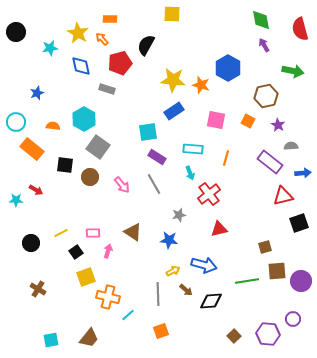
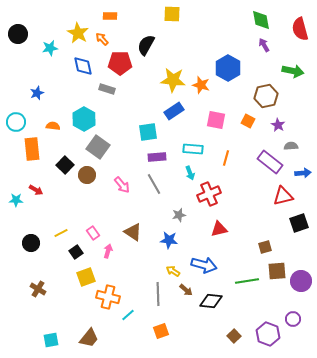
orange rectangle at (110, 19): moved 3 px up
black circle at (16, 32): moved 2 px right, 2 px down
red pentagon at (120, 63): rotated 15 degrees clockwise
blue diamond at (81, 66): moved 2 px right
orange rectangle at (32, 149): rotated 45 degrees clockwise
purple rectangle at (157, 157): rotated 36 degrees counterclockwise
black square at (65, 165): rotated 36 degrees clockwise
brown circle at (90, 177): moved 3 px left, 2 px up
red cross at (209, 194): rotated 15 degrees clockwise
pink rectangle at (93, 233): rotated 56 degrees clockwise
yellow arrow at (173, 271): rotated 120 degrees counterclockwise
black diamond at (211, 301): rotated 10 degrees clockwise
purple hexagon at (268, 334): rotated 15 degrees clockwise
